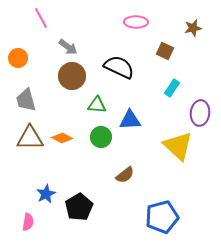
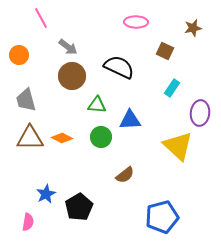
orange circle: moved 1 px right, 3 px up
